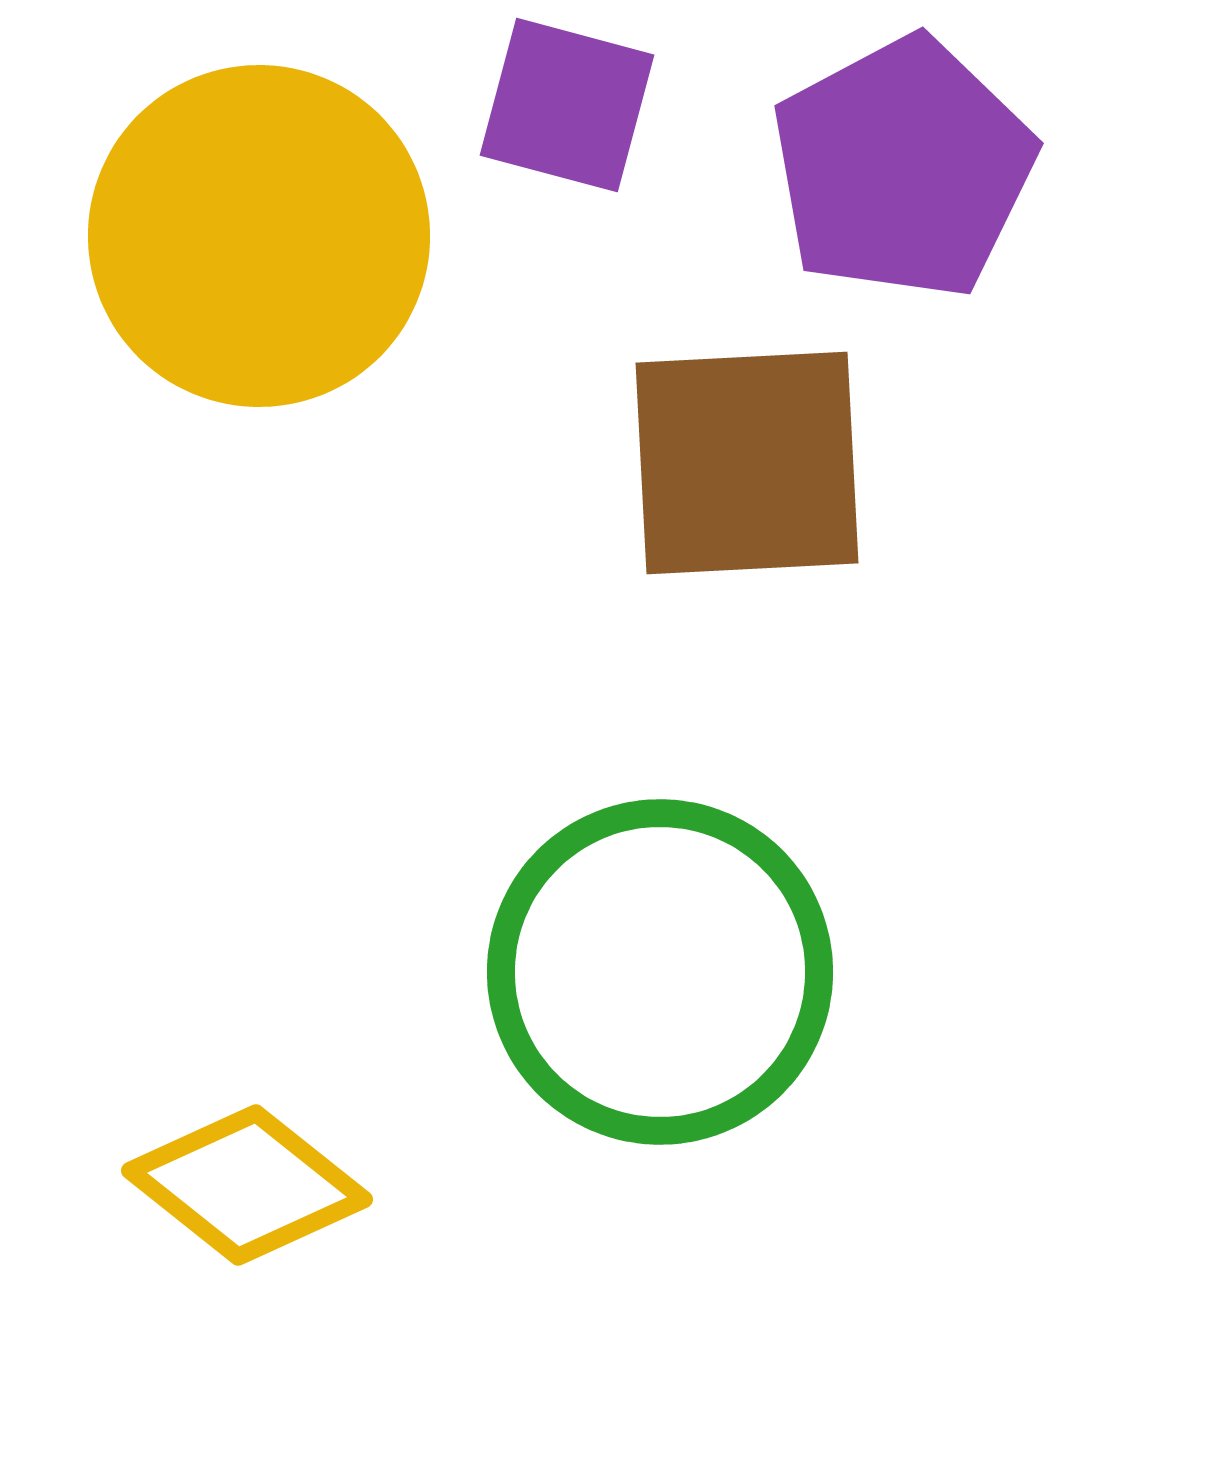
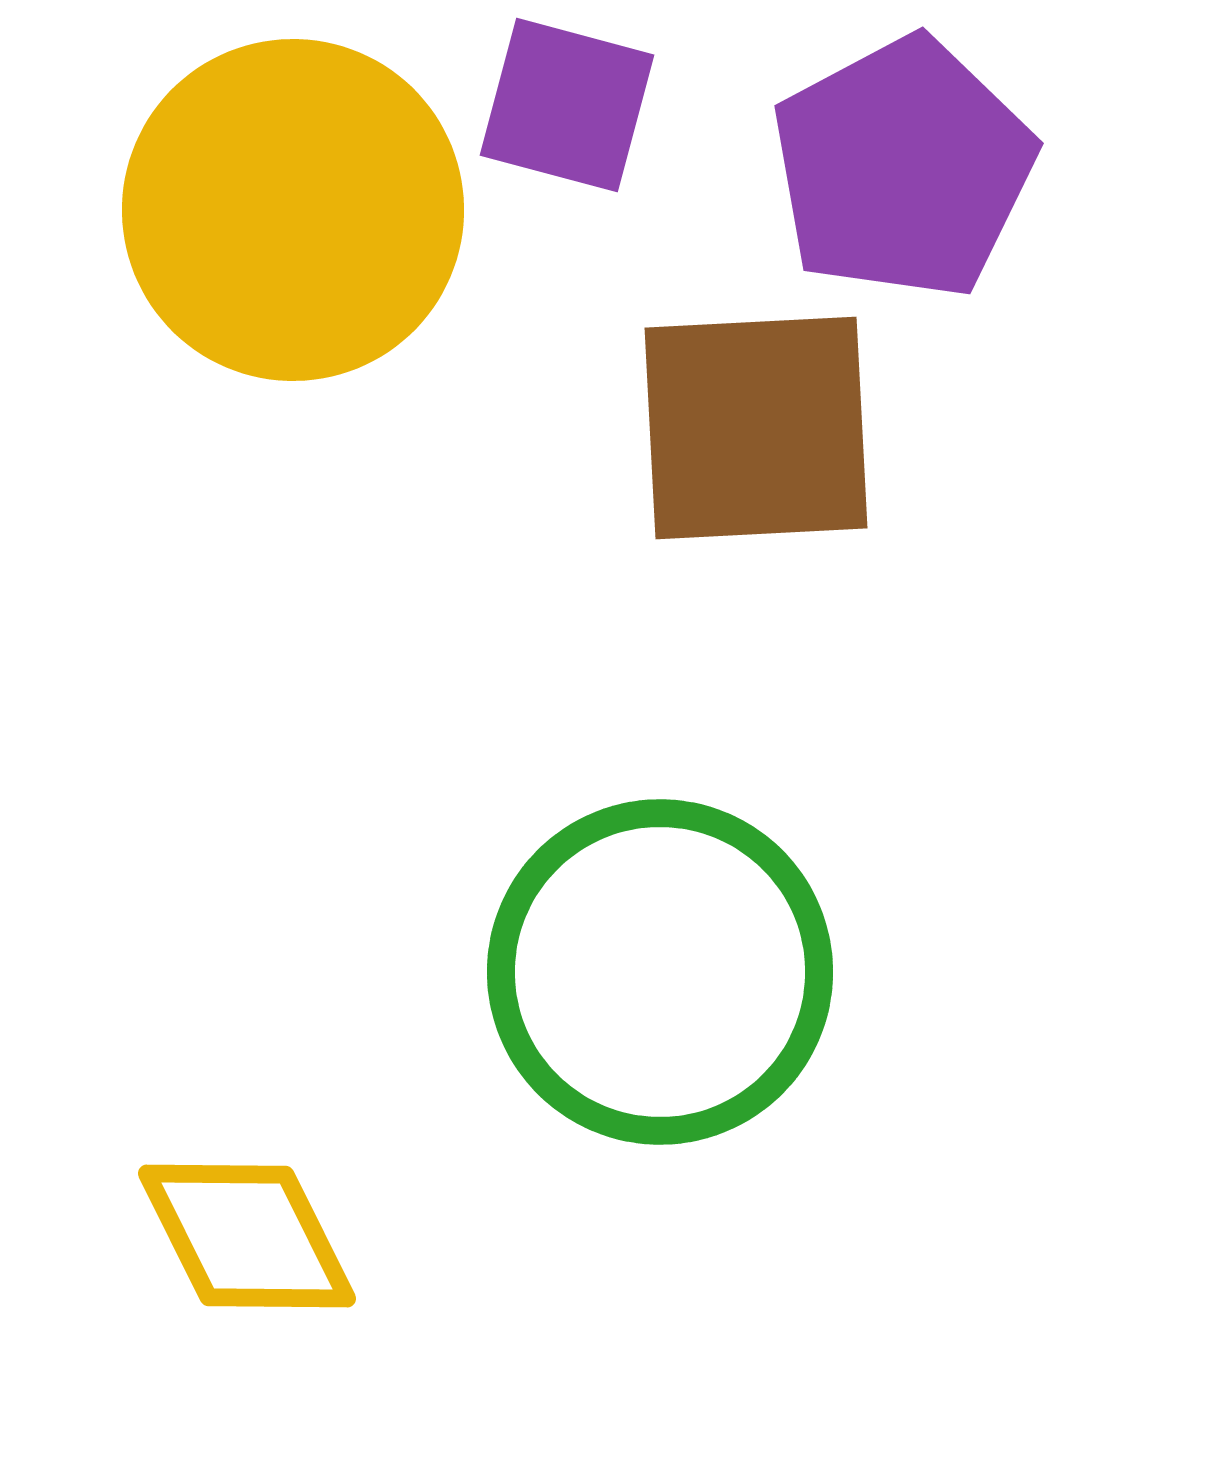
yellow circle: moved 34 px right, 26 px up
brown square: moved 9 px right, 35 px up
yellow diamond: moved 51 px down; rotated 25 degrees clockwise
